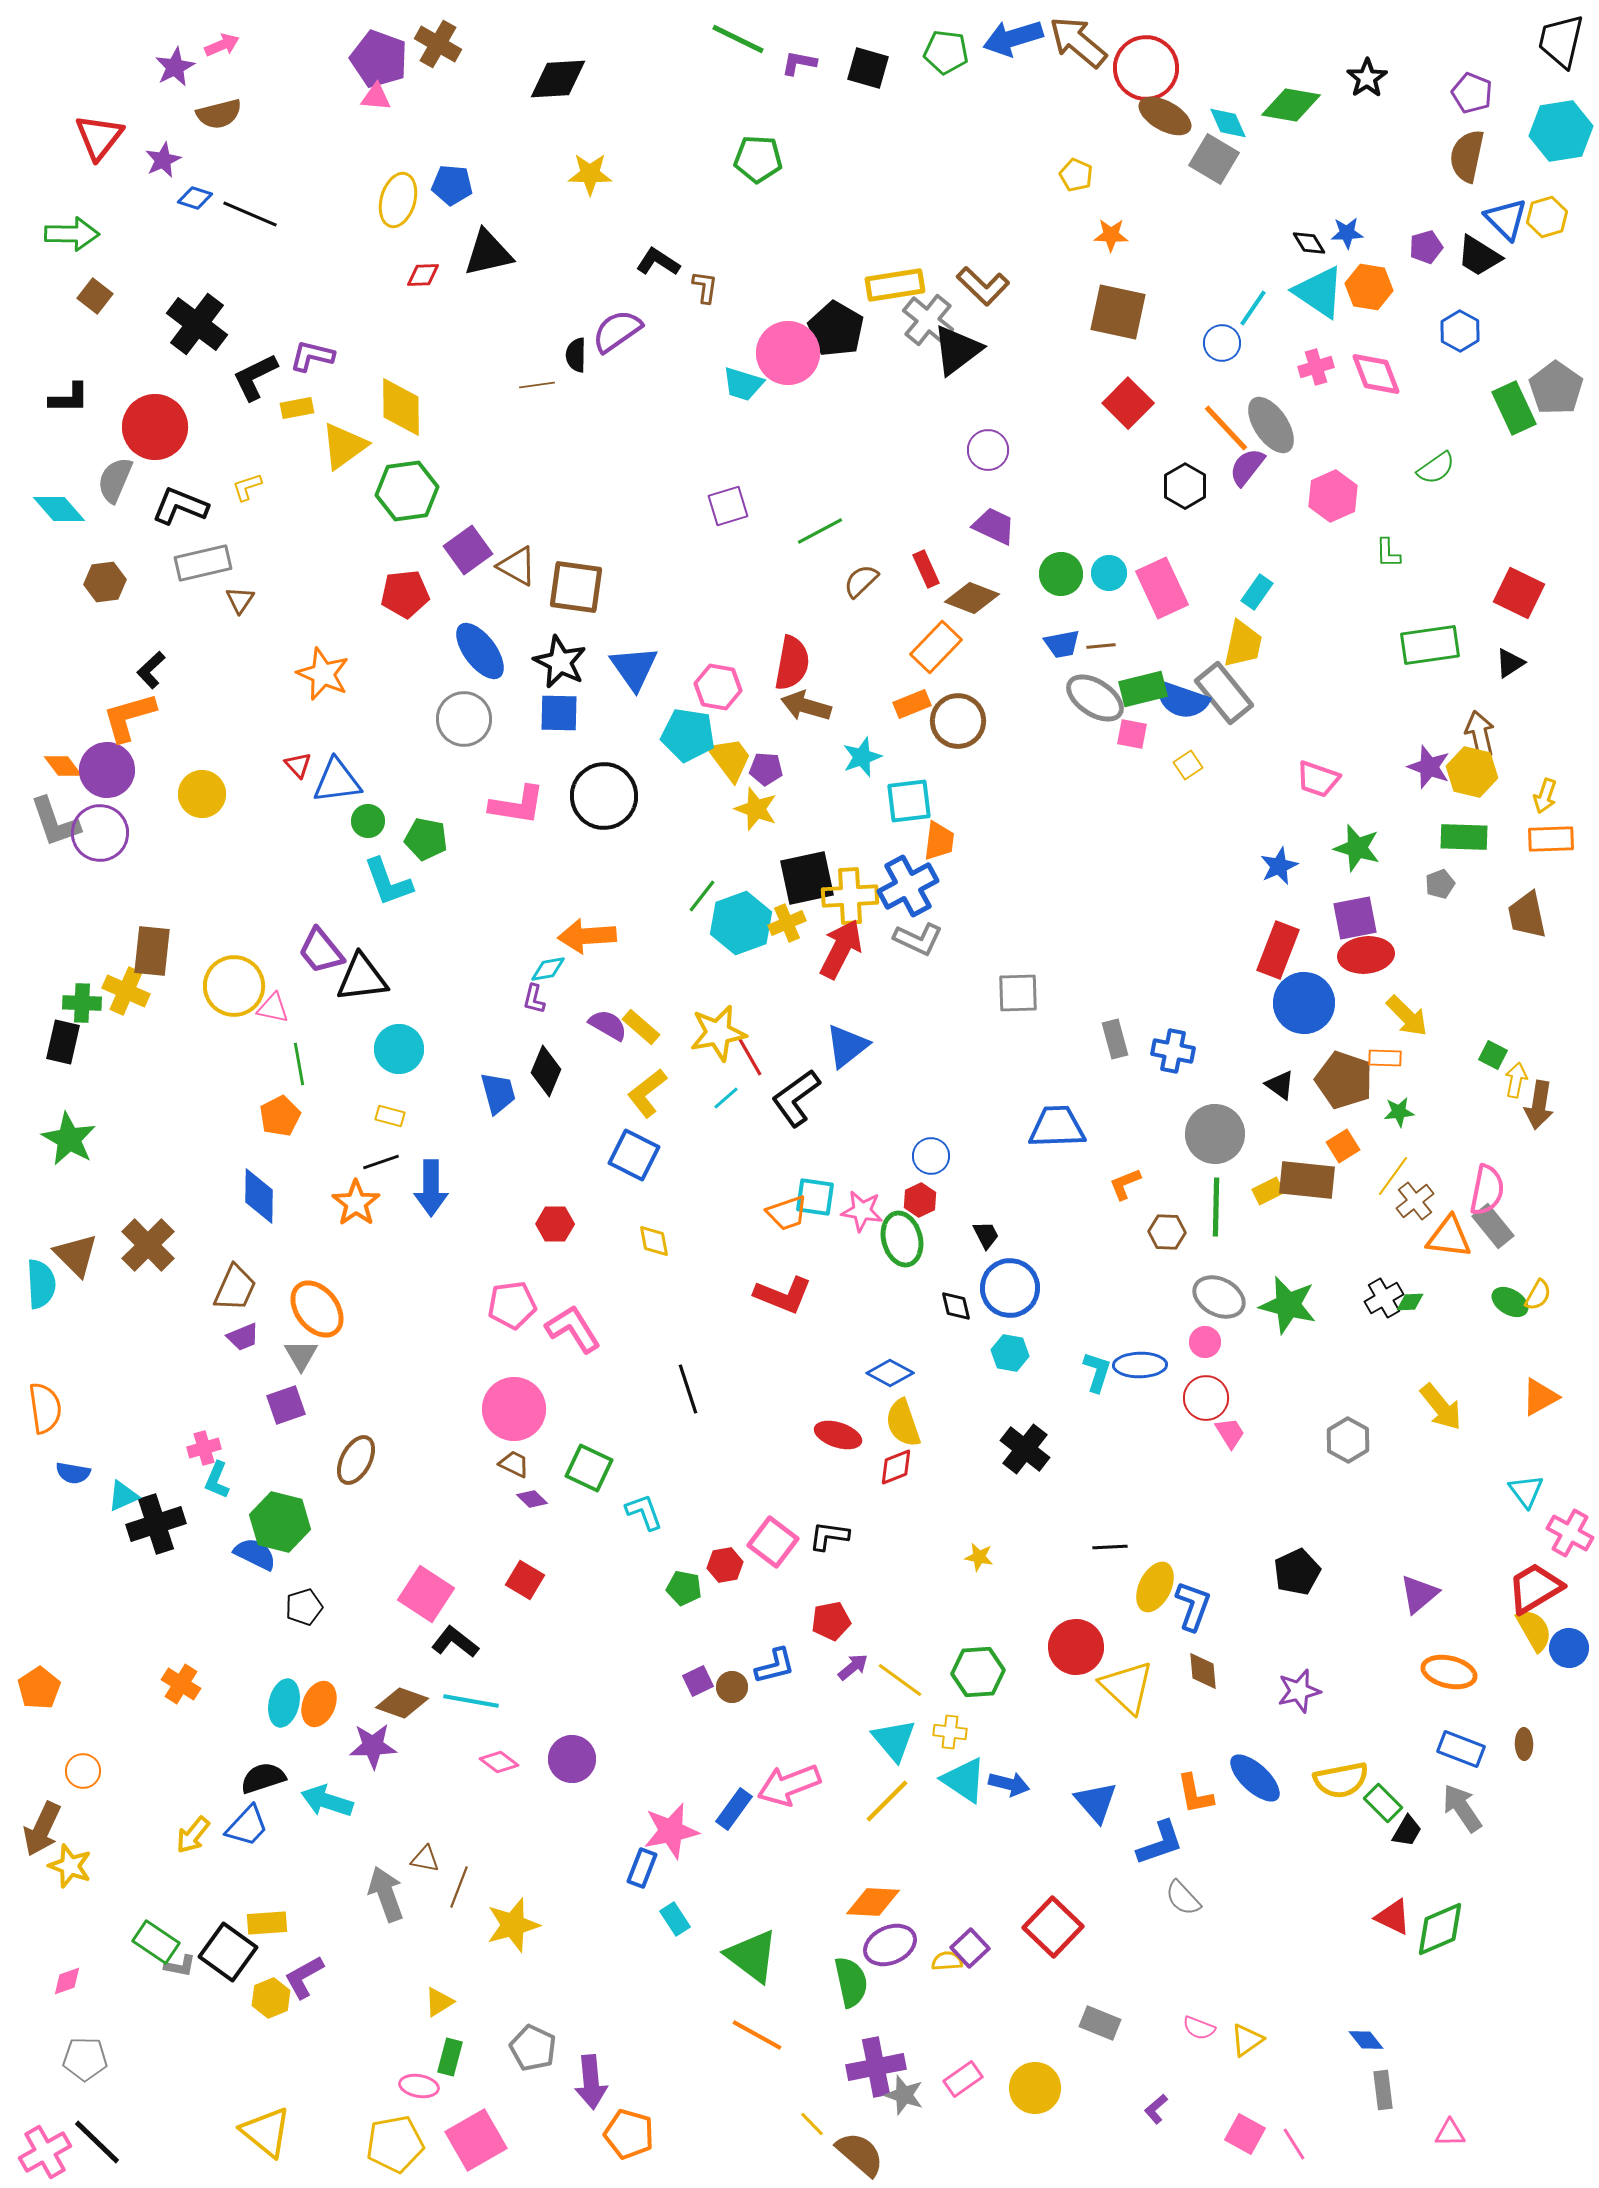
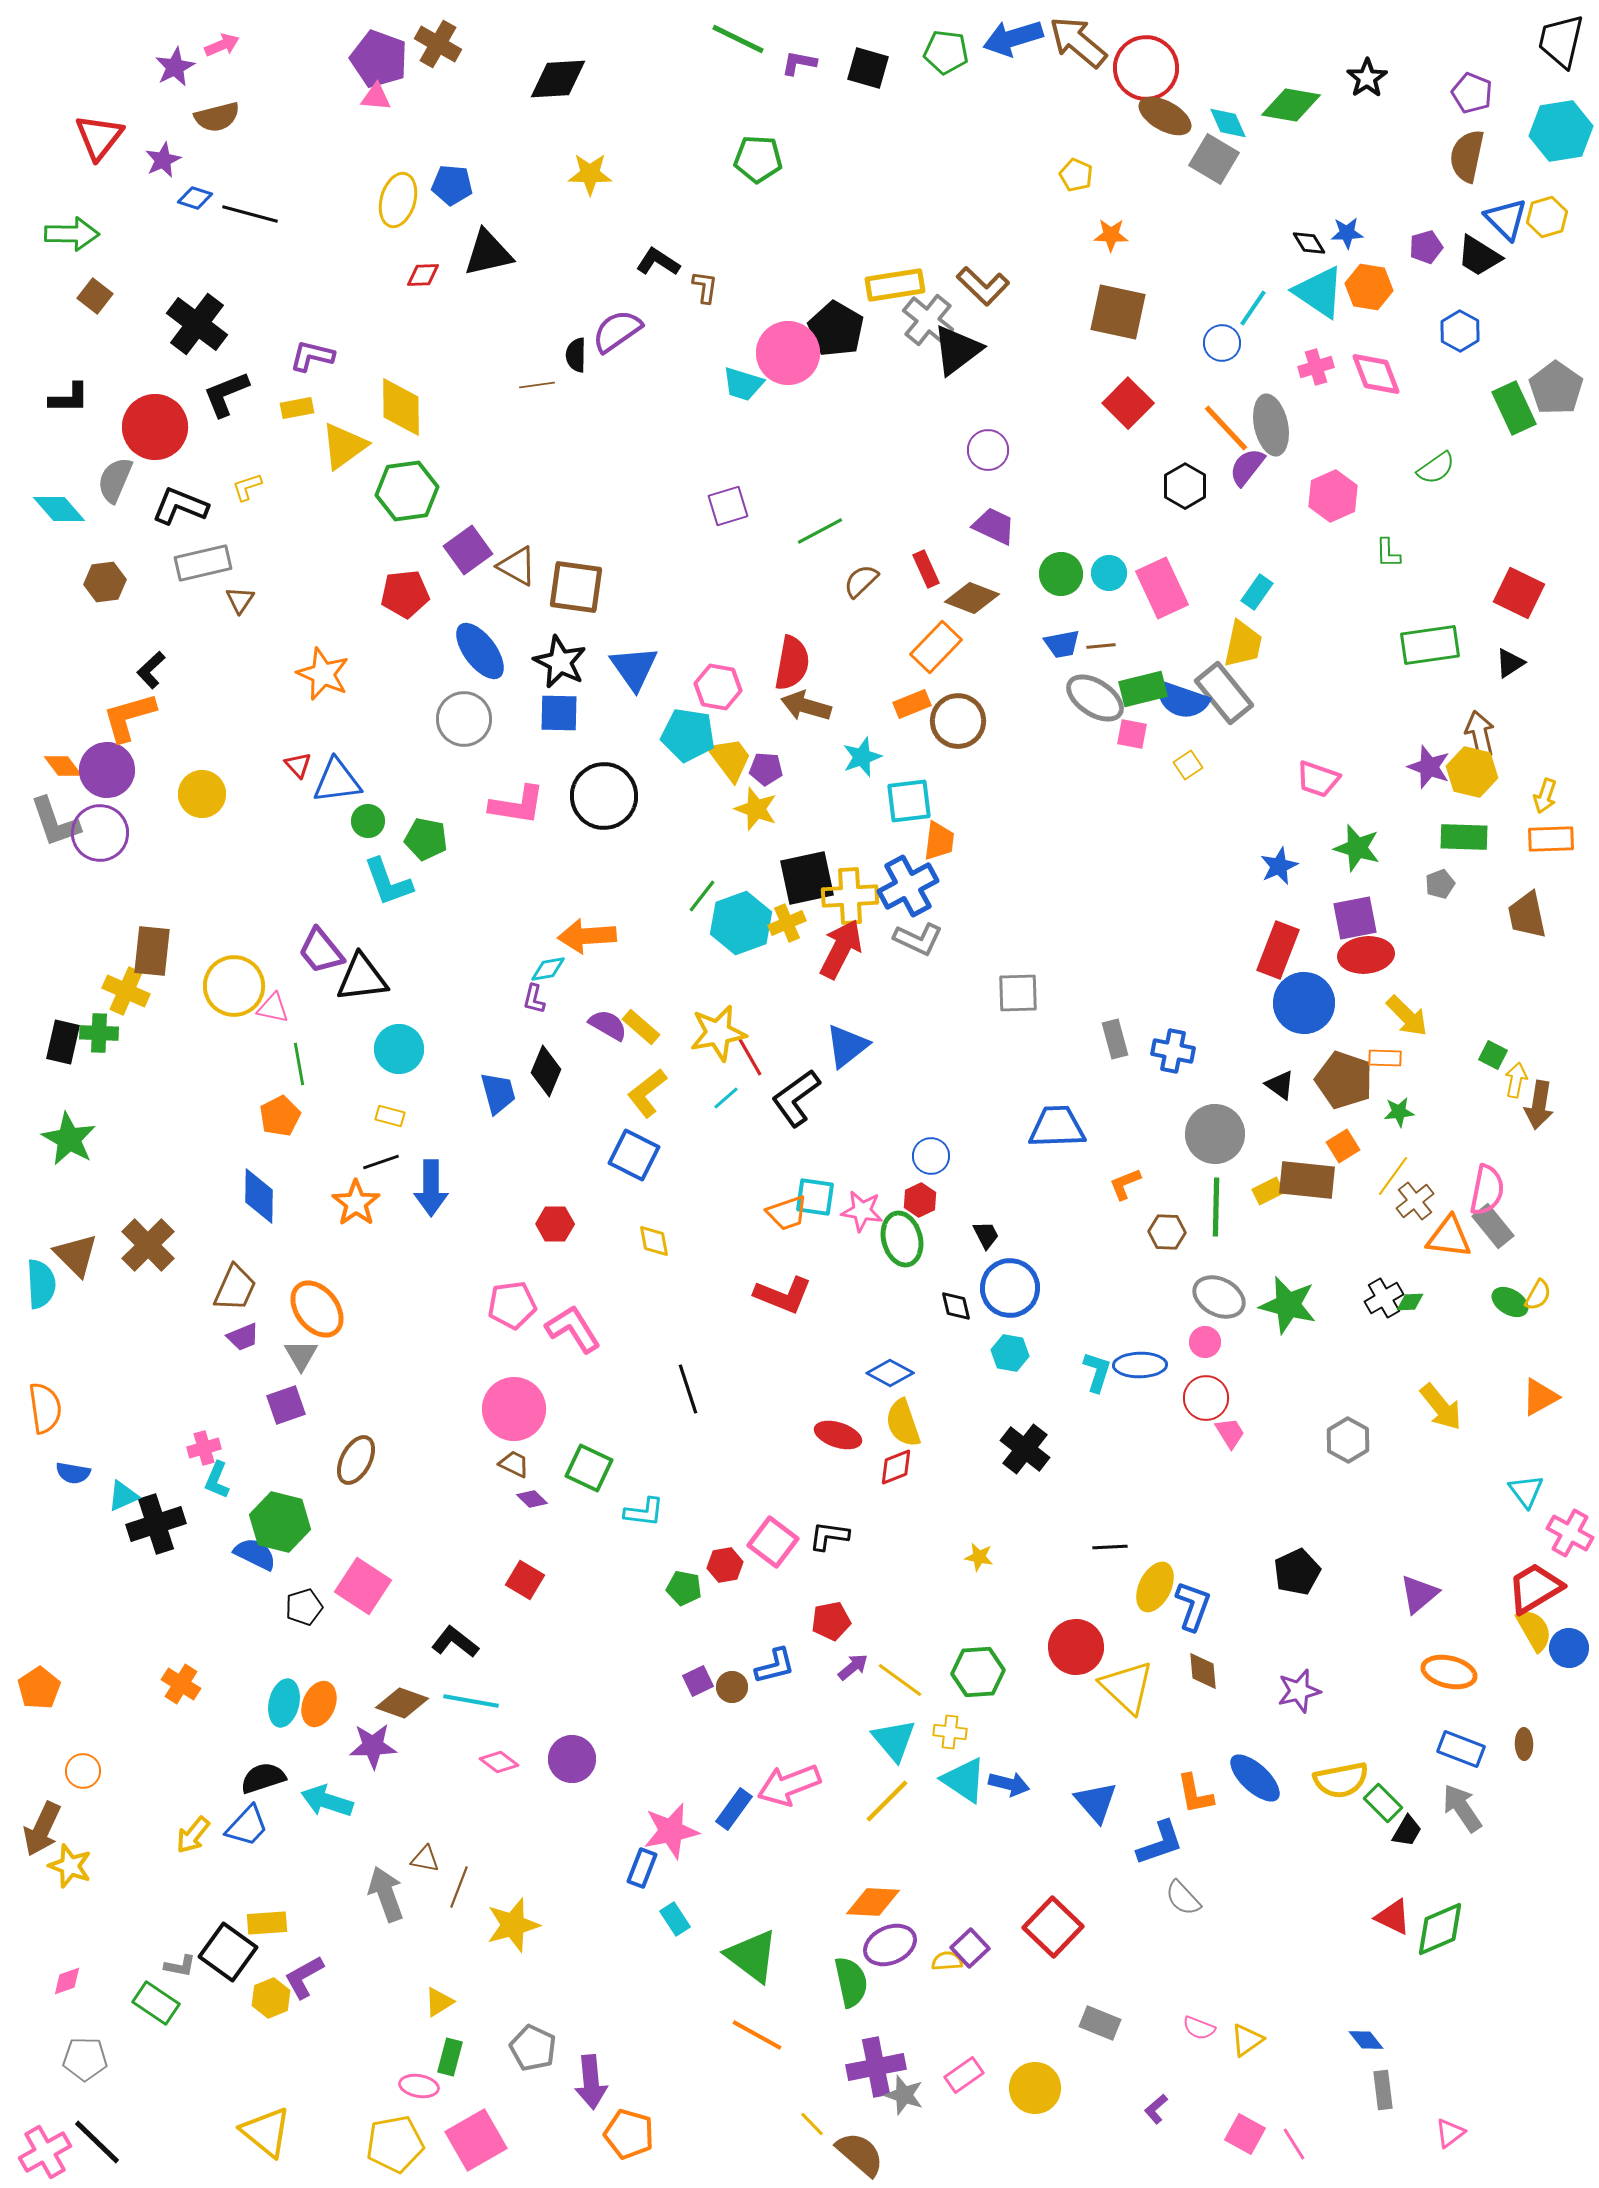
brown semicircle at (219, 114): moved 2 px left, 3 px down
black line at (250, 214): rotated 8 degrees counterclockwise
black L-shape at (255, 377): moved 29 px left, 17 px down; rotated 4 degrees clockwise
gray ellipse at (1271, 425): rotated 22 degrees clockwise
green cross at (82, 1003): moved 17 px right, 30 px down
cyan L-shape at (644, 1512): rotated 117 degrees clockwise
pink square at (426, 1594): moved 63 px left, 8 px up
green rectangle at (156, 1942): moved 61 px down
pink rectangle at (963, 2079): moved 1 px right, 4 px up
pink triangle at (1450, 2133): rotated 36 degrees counterclockwise
